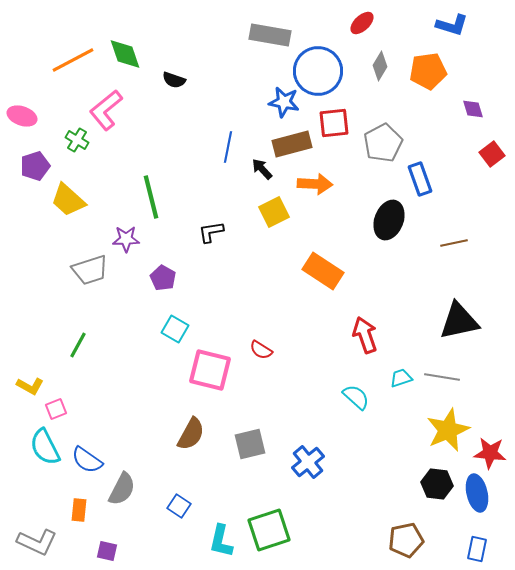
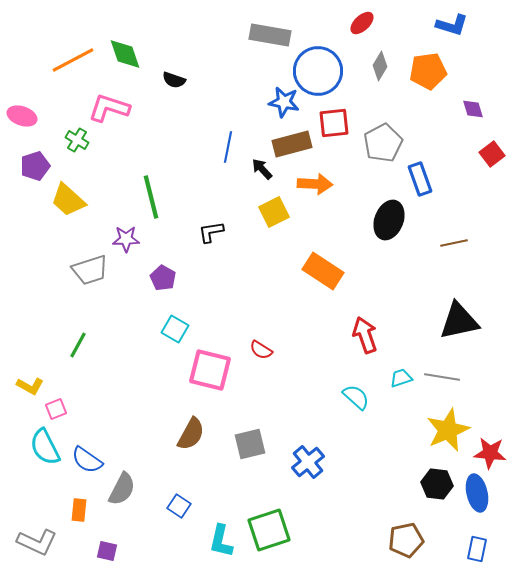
pink L-shape at (106, 110): moved 3 px right, 2 px up; rotated 57 degrees clockwise
